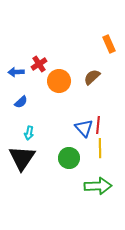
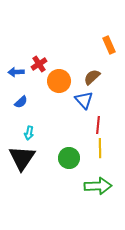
orange rectangle: moved 1 px down
blue triangle: moved 28 px up
